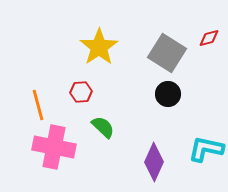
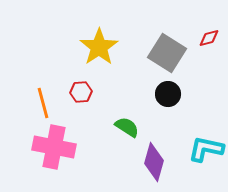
orange line: moved 5 px right, 2 px up
green semicircle: moved 24 px right; rotated 10 degrees counterclockwise
purple diamond: rotated 9 degrees counterclockwise
